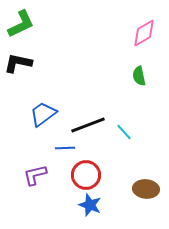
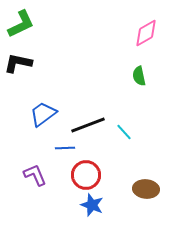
pink diamond: moved 2 px right
purple L-shape: rotated 80 degrees clockwise
blue star: moved 2 px right
